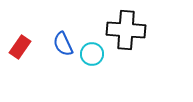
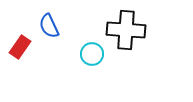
blue semicircle: moved 14 px left, 18 px up
